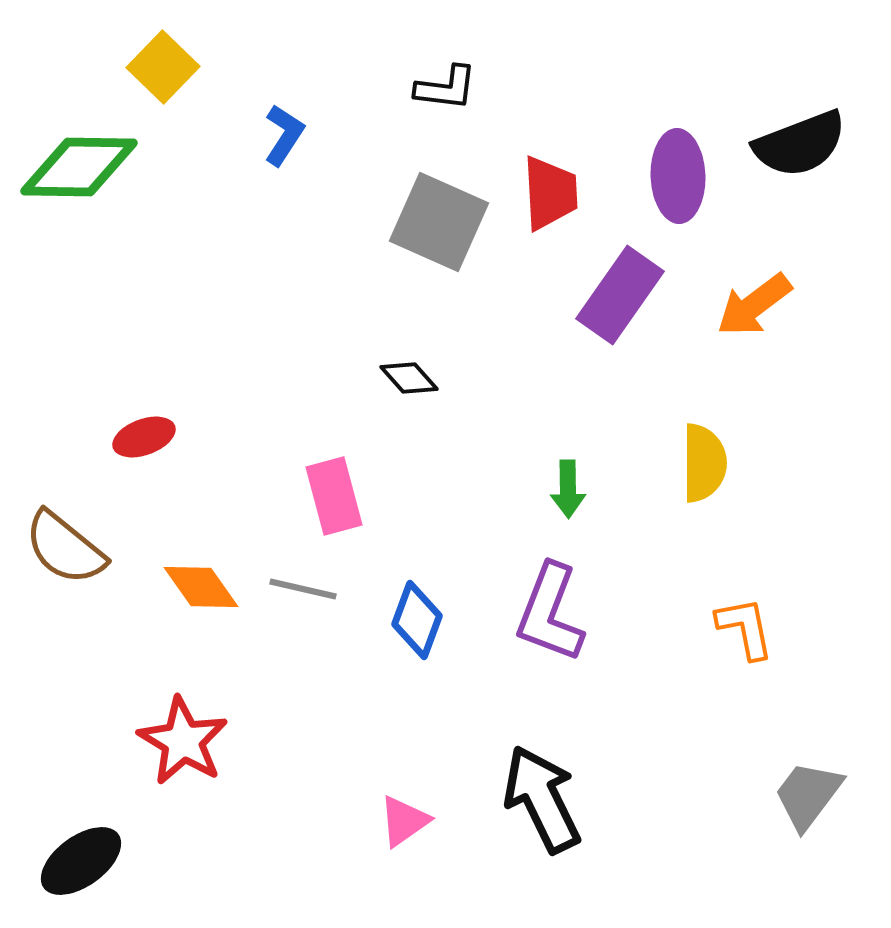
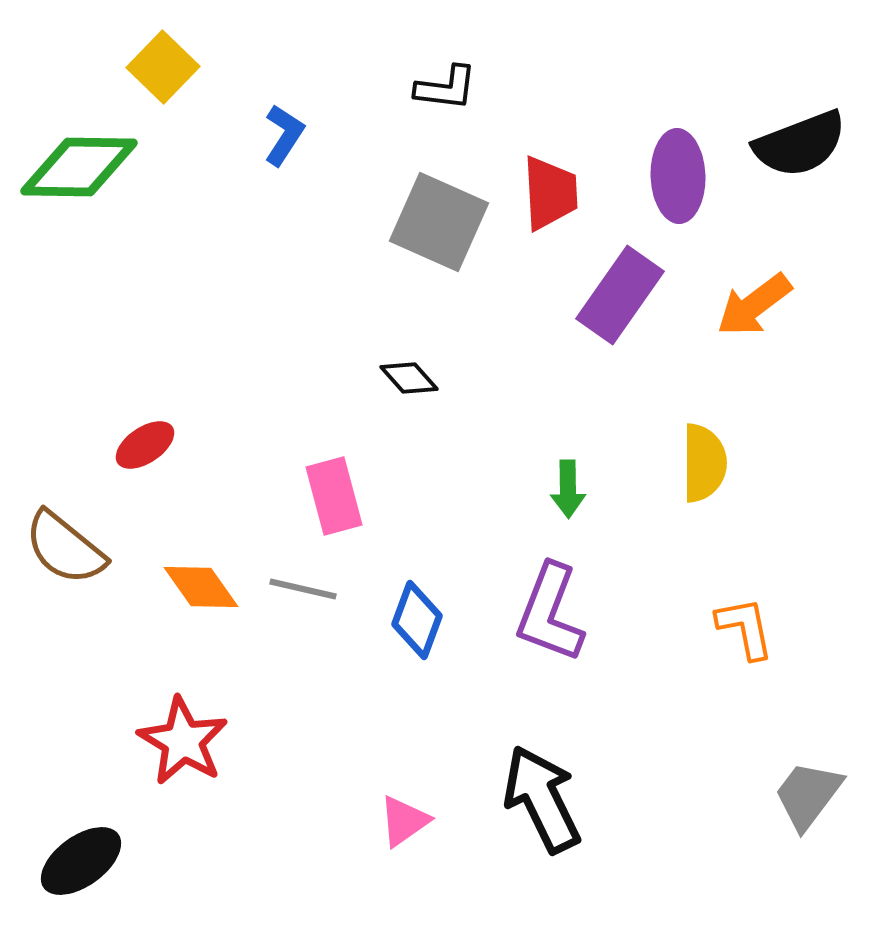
red ellipse: moved 1 px right, 8 px down; rotated 14 degrees counterclockwise
